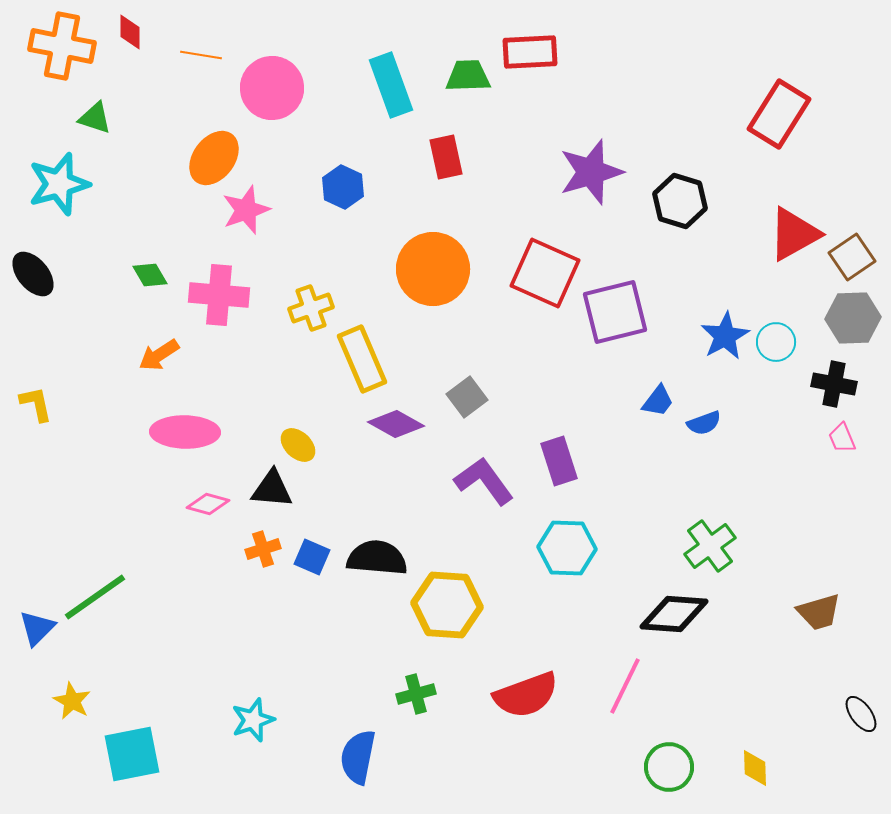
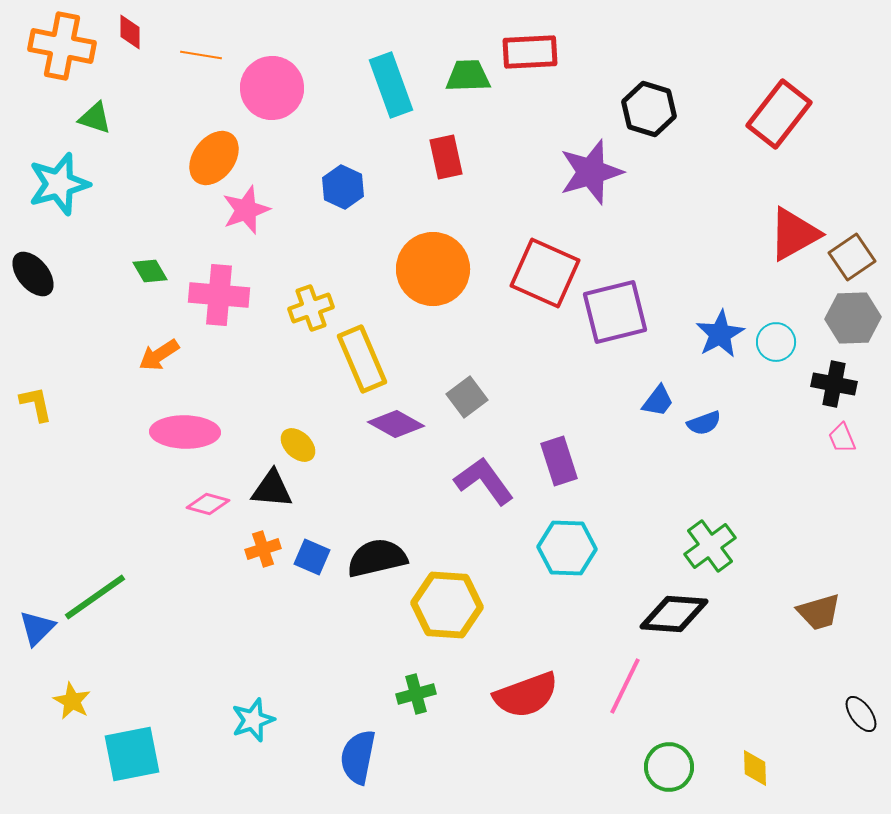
red rectangle at (779, 114): rotated 6 degrees clockwise
black hexagon at (680, 201): moved 31 px left, 92 px up
green diamond at (150, 275): moved 4 px up
blue star at (725, 336): moved 5 px left, 2 px up
black semicircle at (377, 558): rotated 18 degrees counterclockwise
